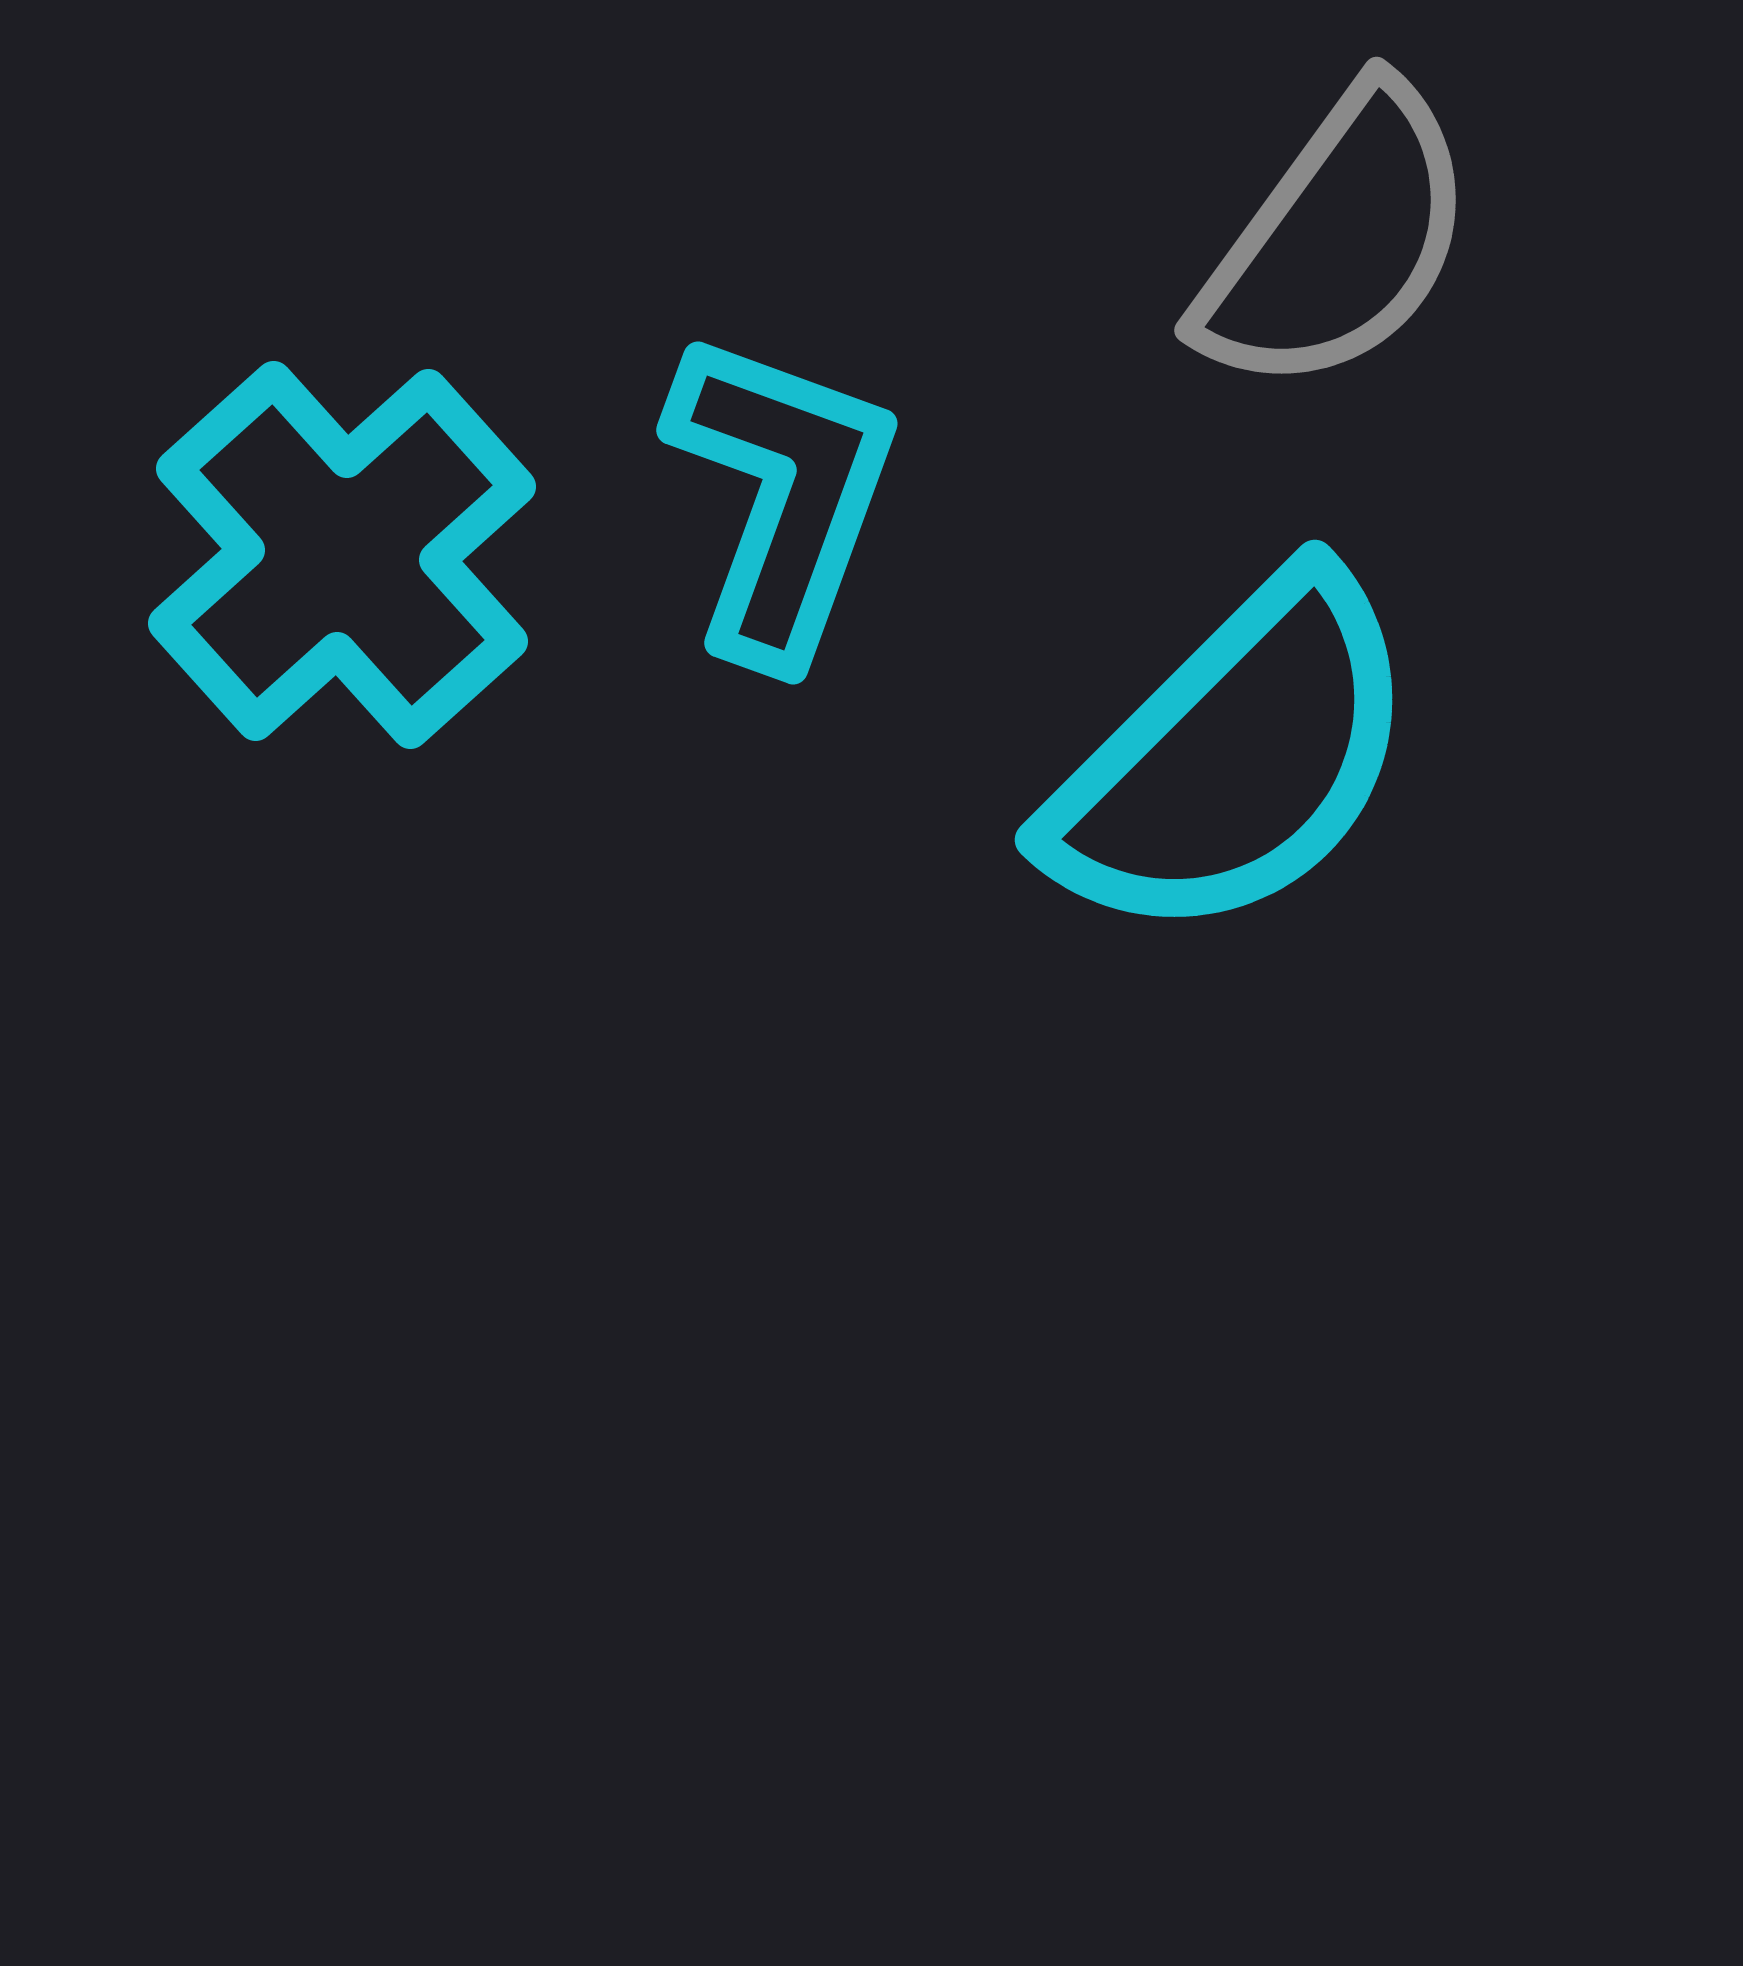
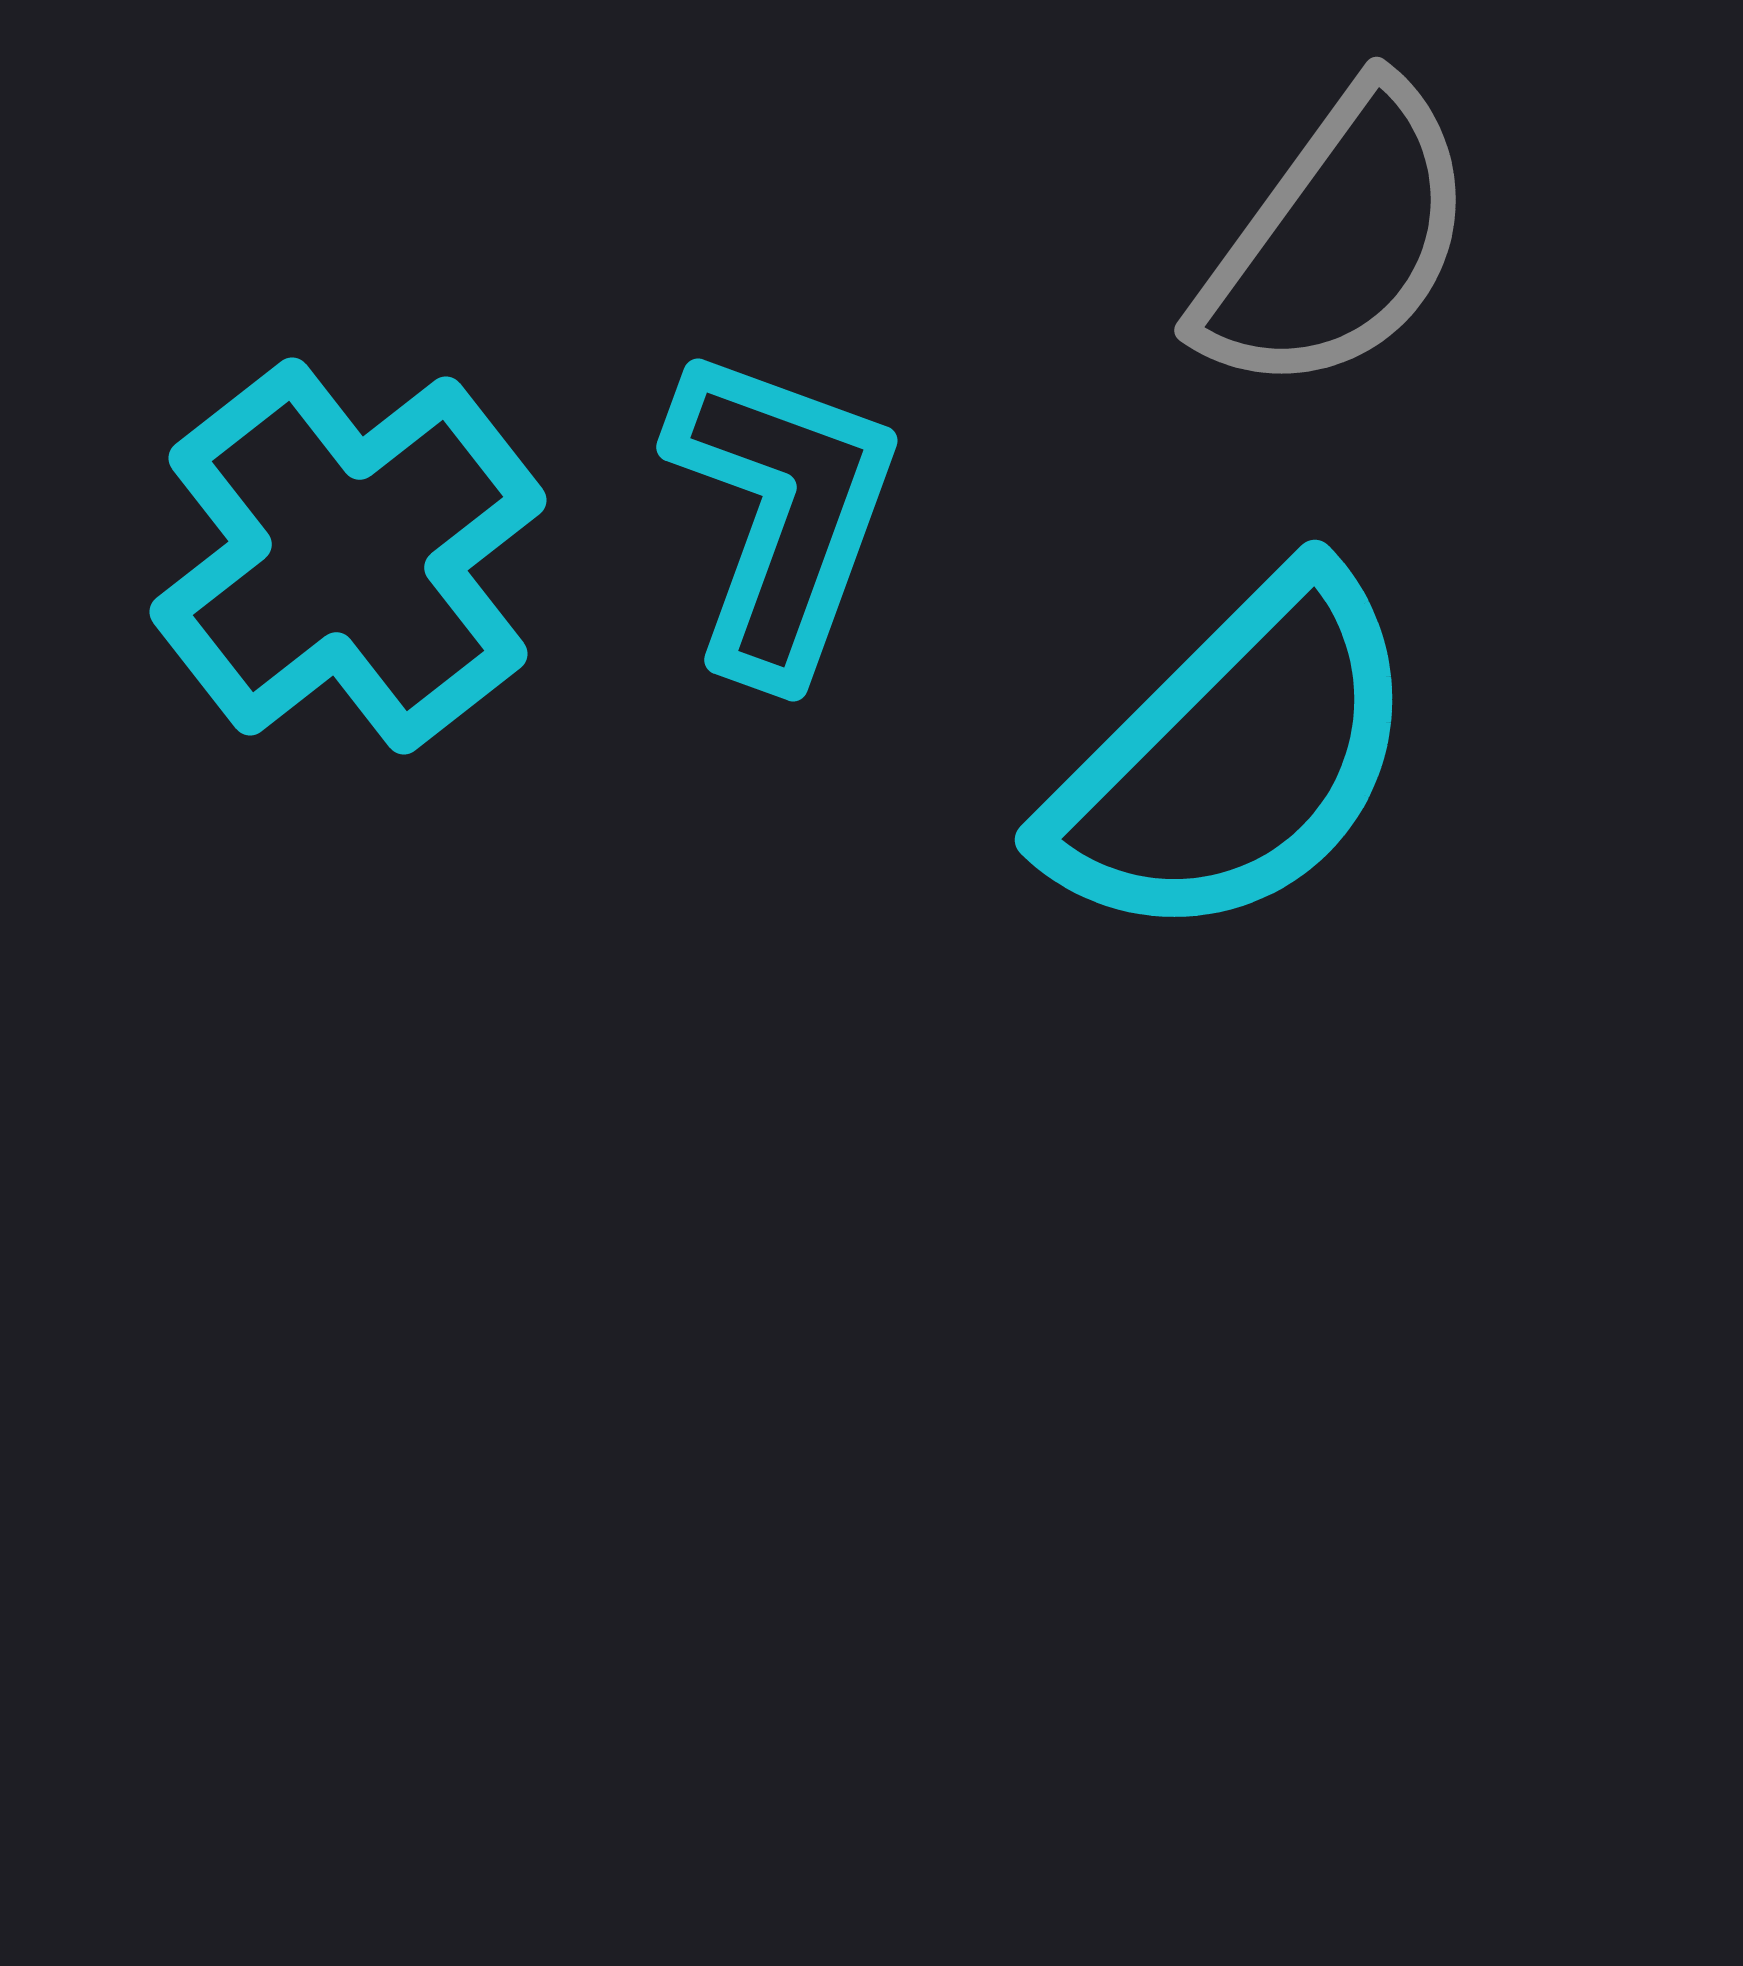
cyan L-shape: moved 17 px down
cyan cross: moved 6 px right, 1 px down; rotated 4 degrees clockwise
